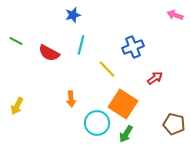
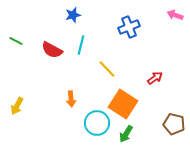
blue cross: moved 4 px left, 20 px up
red semicircle: moved 3 px right, 3 px up
